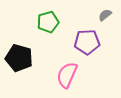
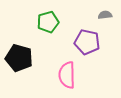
gray semicircle: rotated 32 degrees clockwise
purple pentagon: rotated 15 degrees clockwise
pink semicircle: rotated 24 degrees counterclockwise
